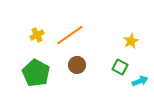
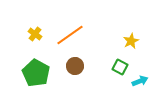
yellow cross: moved 2 px left, 1 px up; rotated 24 degrees counterclockwise
brown circle: moved 2 px left, 1 px down
